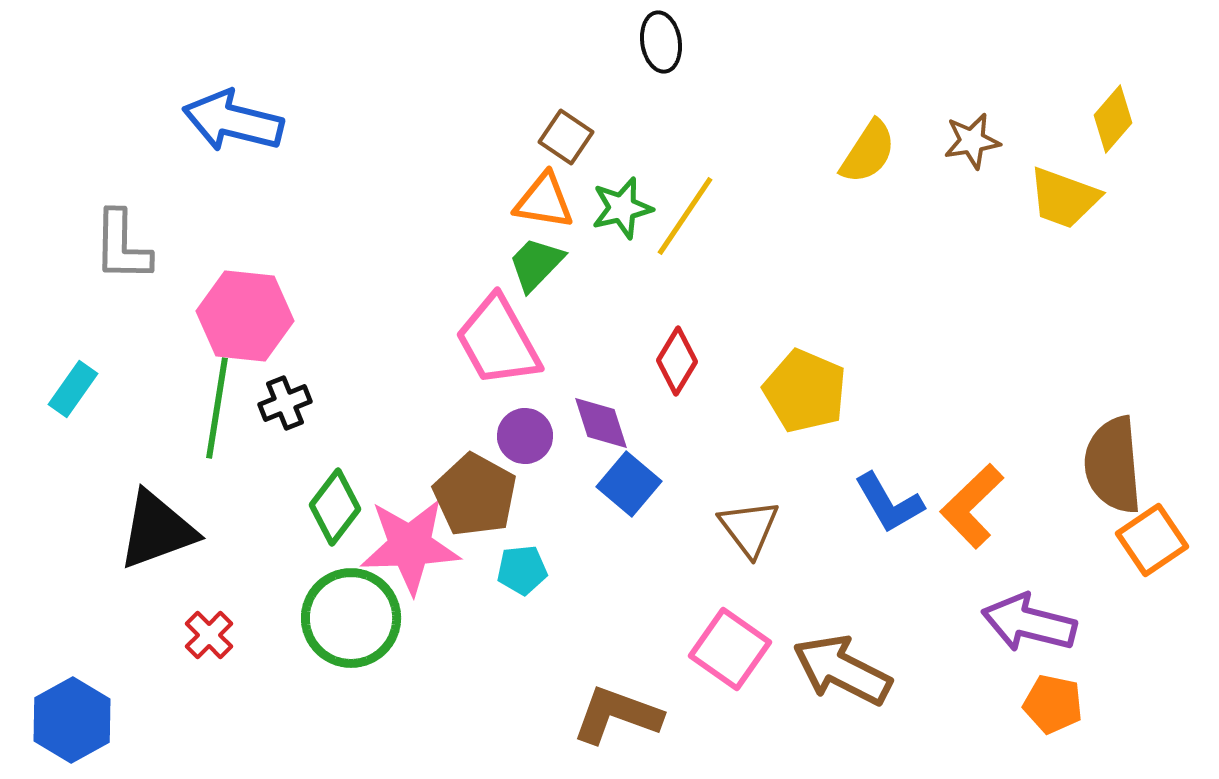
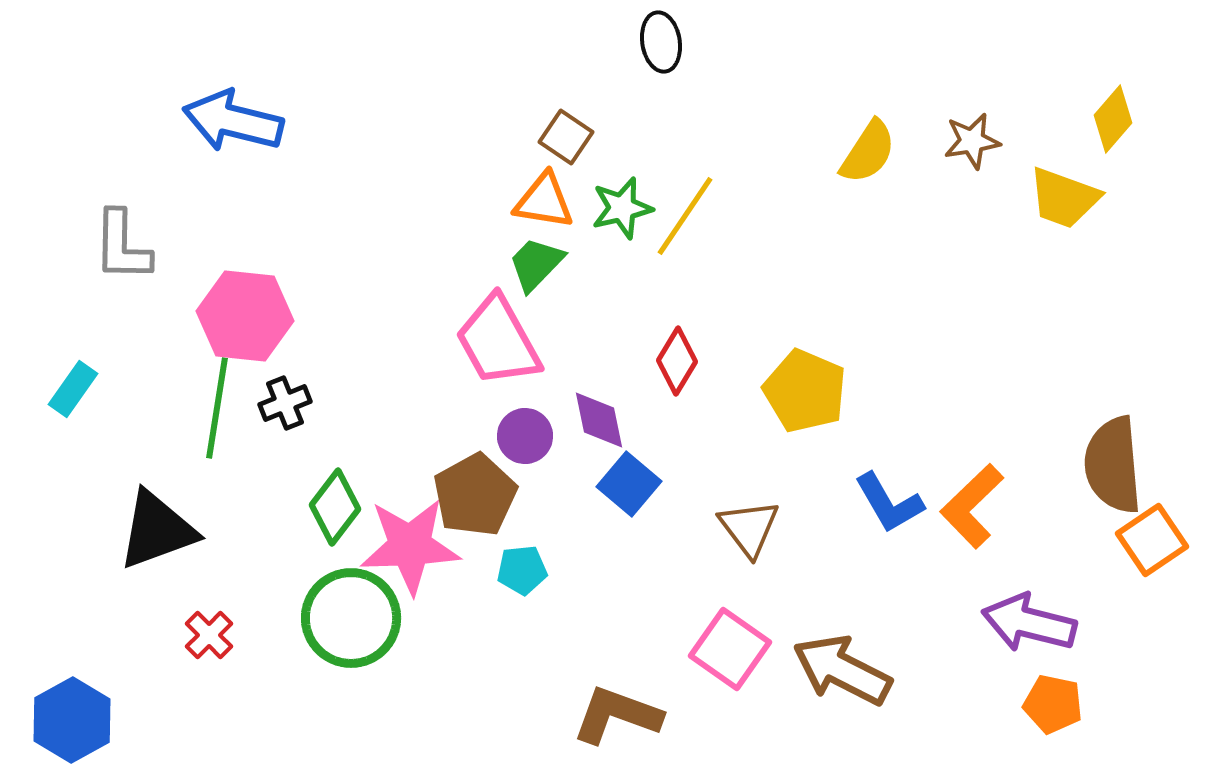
purple diamond: moved 2 px left, 3 px up; rotated 6 degrees clockwise
brown pentagon: rotated 14 degrees clockwise
